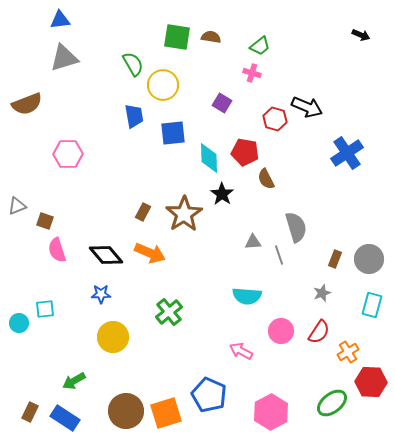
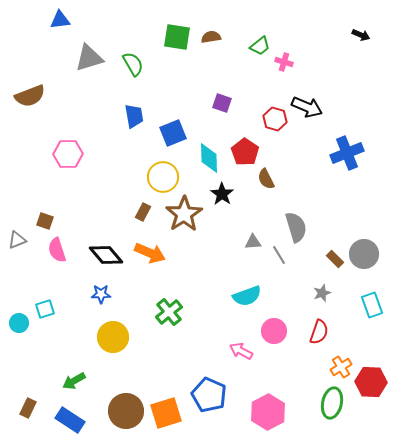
brown semicircle at (211, 37): rotated 18 degrees counterclockwise
gray triangle at (64, 58): moved 25 px right
pink cross at (252, 73): moved 32 px right, 11 px up
yellow circle at (163, 85): moved 92 px down
purple square at (222, 103): rotated 12 degrees counterclockwise
brown semicircle at (27, 104): moved 3 px right, 8 px up
blue square at (173, 133): rotated 16 degrees counterclockwise
red pentagon at (245, 152): rotated 24 degrees clockwise
blue cross at (347, 153): rotated 12 degrees clockwise
gray triangle at (17, 206): moved 34 px down
gray line at (279, 255): rotated 12 degrees counterclockwise
brown rectangle at (335, 259): rotated 66 degrees counterclockwise
gray circle at (369, 259): moved 5 px left, 5 px up
cyan semicircle at (247, 296): rotated 24 degrees counterclockwise
cyan rectangle at (372, 305): rotated 35 degrees counterclockwise
cyan square at (45, 309): rotated 12 degrees counterclockwise
pink circle at (281, 331): moved 7 px left
red semicircle at (319, 332): rotated 15 degrees counterclockwise
orange cross at (348, 352): moved 7 px left, 15 px down
green ellipse at (332, 403): rotated 40 degrees counterclockwise
brown rectangle at (30, 412): moved 2 px left, 4 px up
pink hexagon at (271, 412): moved 3 px left
blue rectangle at (65, 418): moved 5 px right, 2 px down
